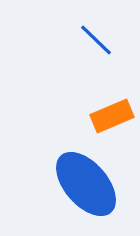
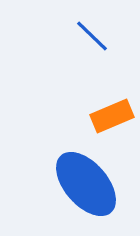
blue line: moved 4 px left, 4 px up
